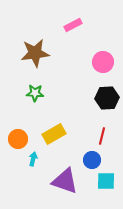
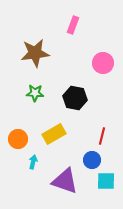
pink rectangle: rotated 42 degrees counterclockwise
pink circle: moved 1 px down
black hexagon: moved 32 px left; rotated 15 degrees clockwise
cyan arrow: moved 3 px down
